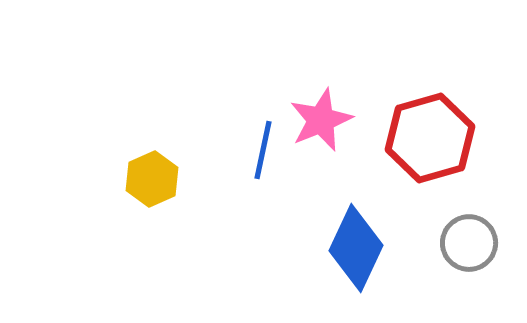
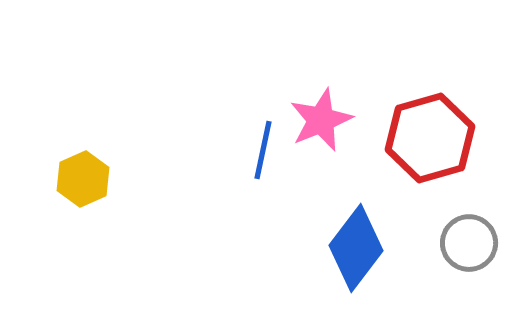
yellow hexagon: moved 69 px left
blue diamond: rotated 12 degrees clockwise
